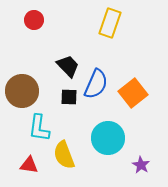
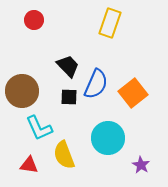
cyan L-shape: rotated 32 degrees counterclockwise
